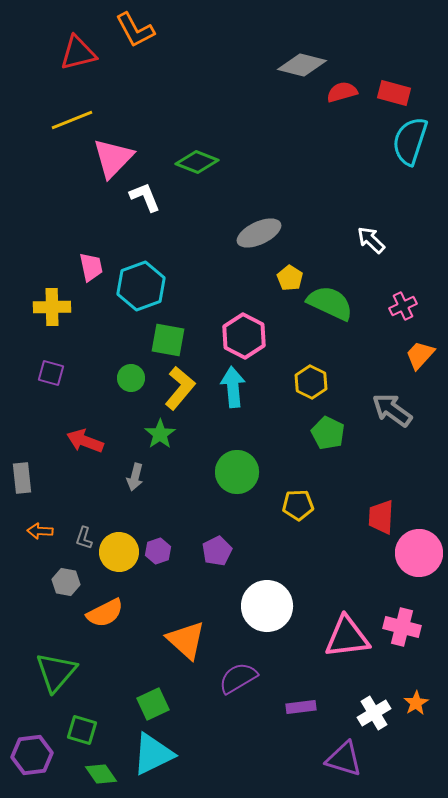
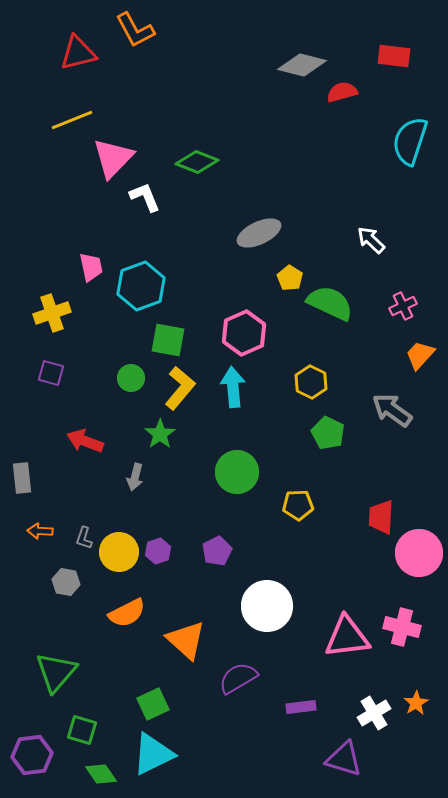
red rectangle at (394, 93): moved 37 px up; rotated 8 degrees counterclockwise
yellow cross at (52, 307): moved 6 px down; rotated 18 degrees counterclockwise
pink hexagon at (244, 336): moved 3 px up; rotated 9 degrees clockwise
orange semicircle at (105, 613): moved 22 px right
